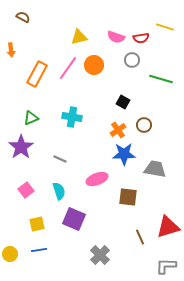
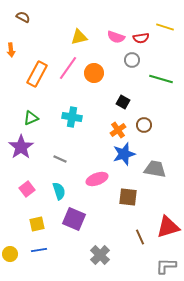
orange circle: moved 8 px down
blue star: rotated 15 degrees counterclockwise
pink square: moved 1 px right, 1 px up
